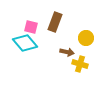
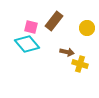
brown rectangle: moved 1 px left, 1 px up; rotated 18 degrees clockwise
yellow circle: moved 1 px right, 10 px up
cyan diamond: moved 2 px right, 1 px down
